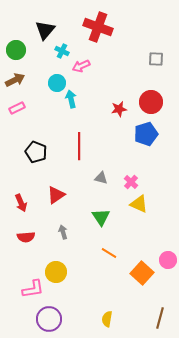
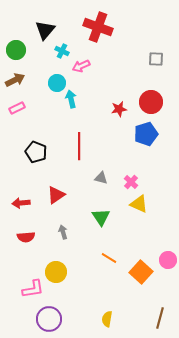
red arrow: rotated 108 degrees clockwise
orange line: moved 5 px down
orange square: moved 1 px left, 1 px up
